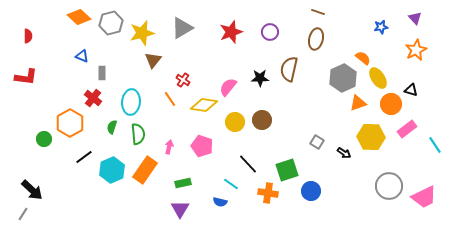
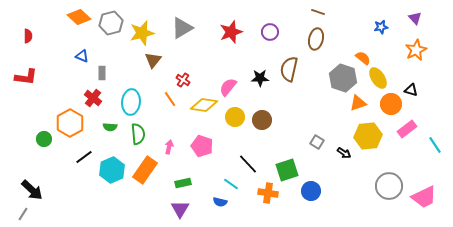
gray hexagon at (343, 78): rotated 16 degrees counterclockwise
yellow circle at (235, 122): moved 5 px up
green semicircle at (112, 127): moved 2 px left; rotated 104 degrees counterclockwise
yellow hexagon at (371, 137): moved 3 px left, 1 px up; rotated 8 degrees counterclockwise
